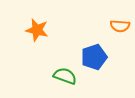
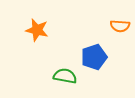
green semicircle: rotated 10 degrees counterclockwise
